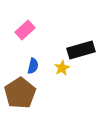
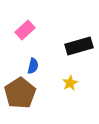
black rectangle: moved 2 px left, 4 px up
yellow star: moved 8 px right, 15 px down
